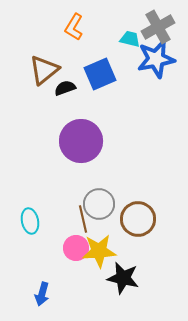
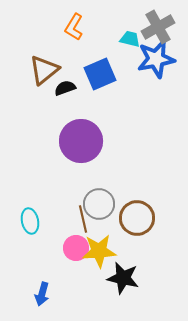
brown circle: moved 1 px left, 1 px up
